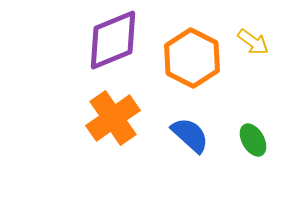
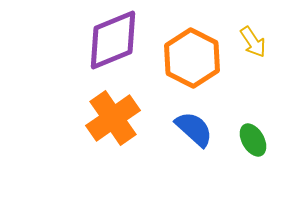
yellow arrow: rotated 20 degrees clockwise
blue semicircle: moved 4 px right, 6 px up
